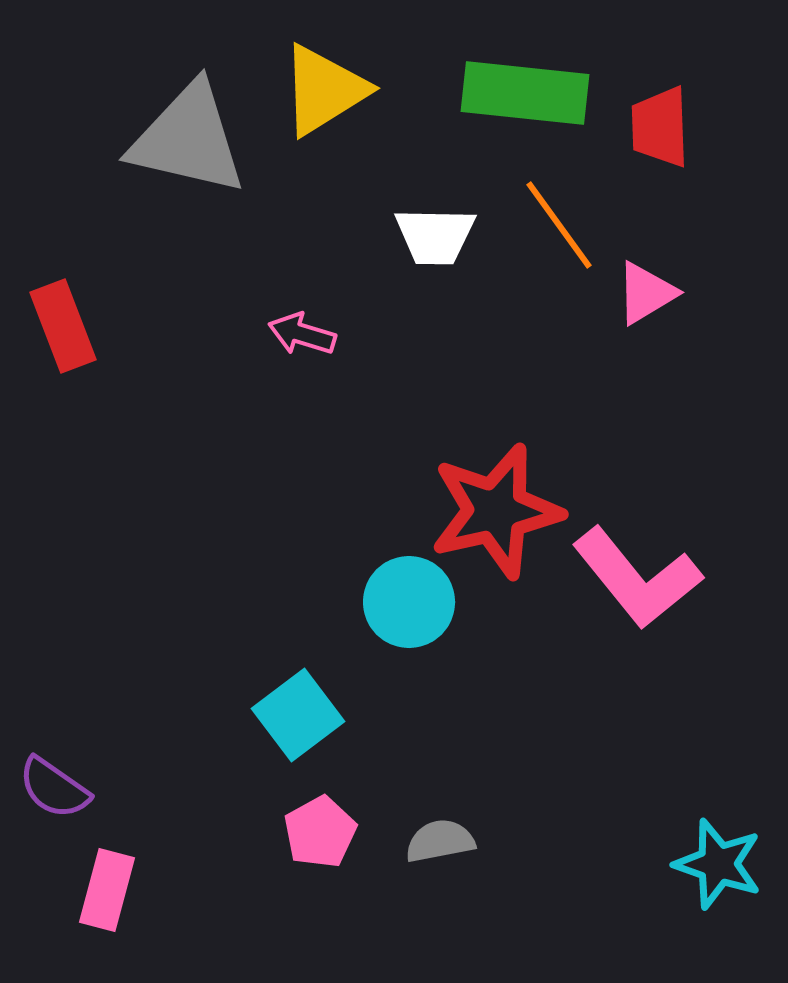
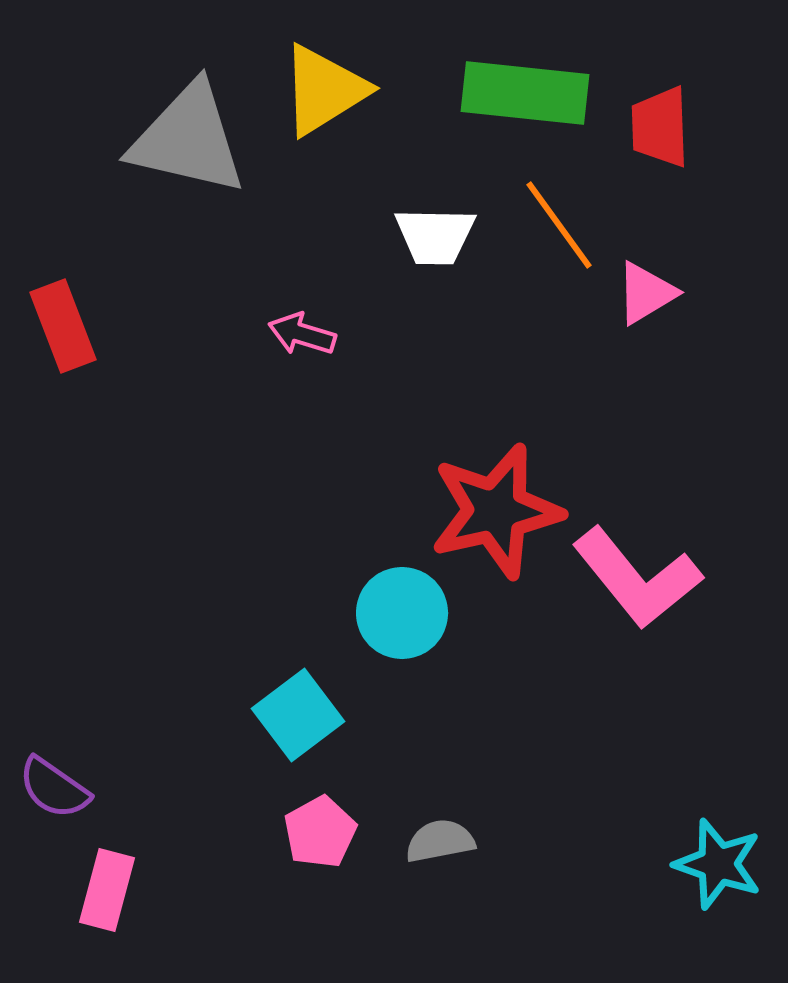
cyan circle: moved 7 px left, 11 px down
